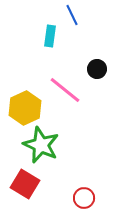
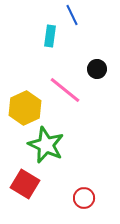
green star: moved 5 px right
